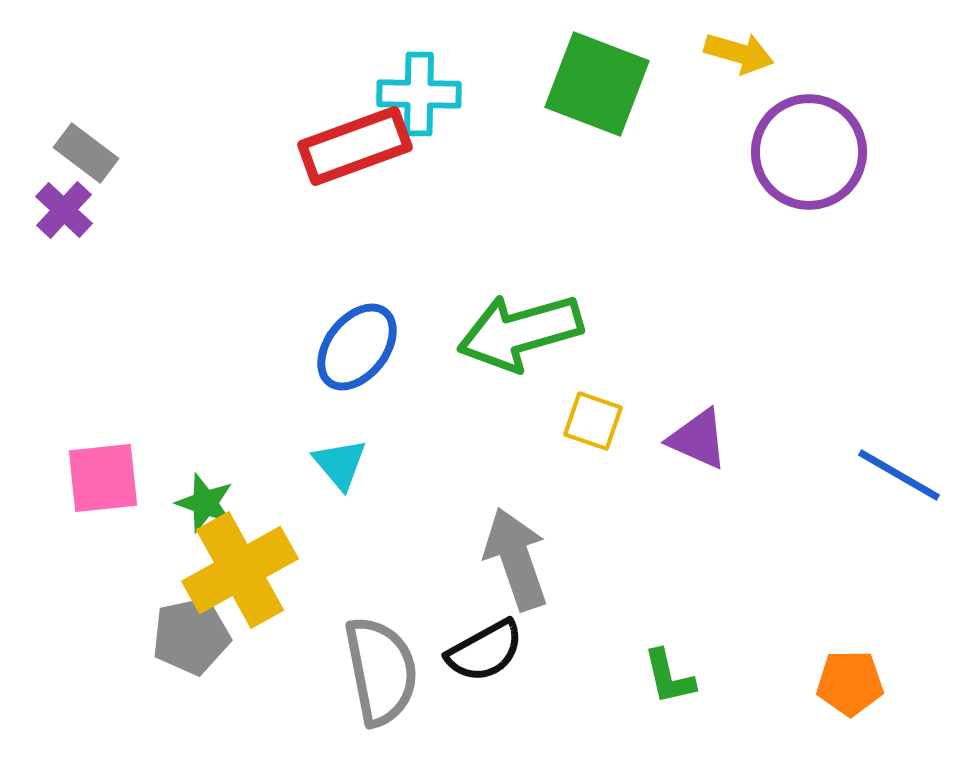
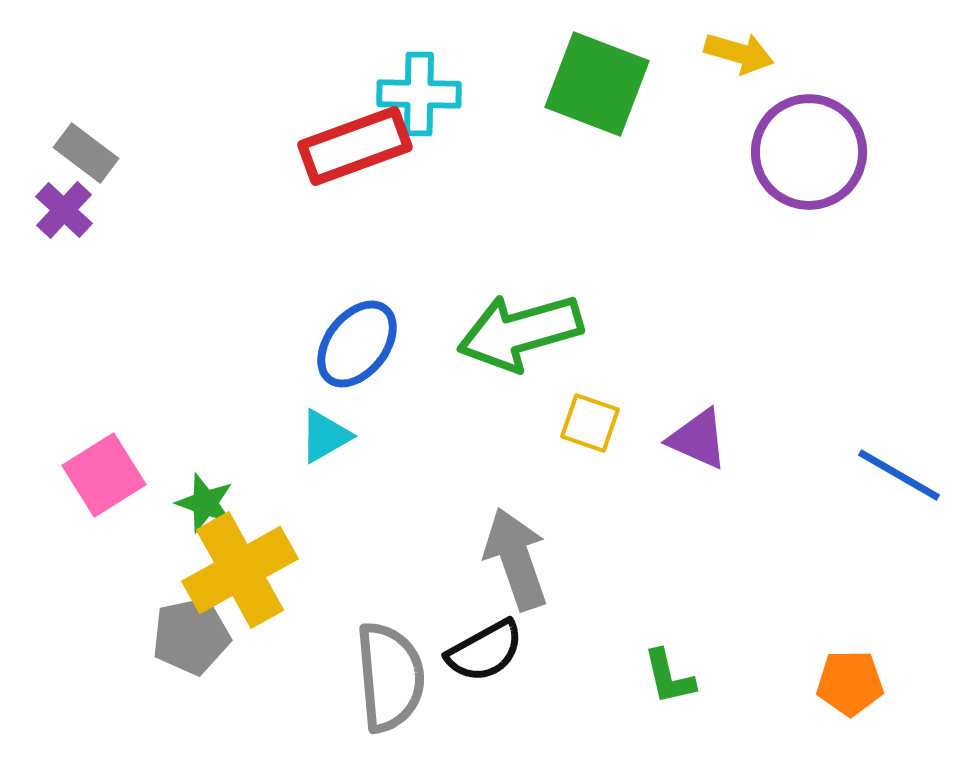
blue ellipse: moved 3 px up
yellow square: moved 3 px left, 2 px down
cyan triangle: moved 15 px left, 28 px up; rotated 40 degrees clockwise
pink square: moved 1 px right, 3 px up; rotated 26 degrees counterclockwise
gray semicircle: moved 9 px right, 6 px down; rotated 6 degrees clockwise
